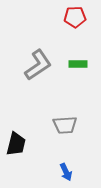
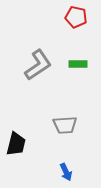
red pentagon: moved 1 px right; rotated 15 degrees clockwise
